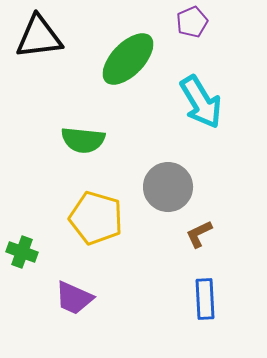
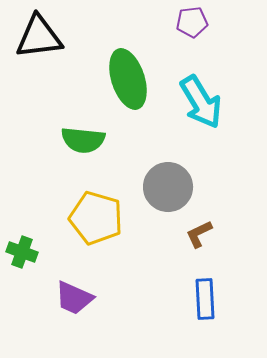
purple pentagon: rotated 16 degrees clockwise
green ellipse: moved 20 px down; rotated 62 degrees counterclockwise
